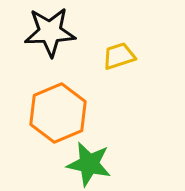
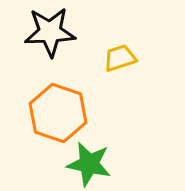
yellow trapezoid: moved 1 px right, 2 px down
orange hexagon: rotated 18 degrees counterclockwise
